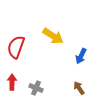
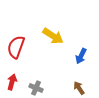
red arrow: rotated 14 degrees clockwise
